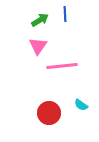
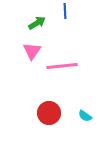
blue line: moved 3 px up
green arrow: moved 3 px left, 3 px down
pink triangle: moved 6 px left, 5 px down
cyan semicircle: moved 4 px right, 11 px down
